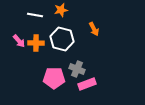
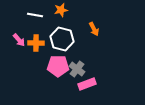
pink arrow: moved 1 px up
gray cross: rotated 14 degrees clockwise
pink pentagon: moved 4 px right, 12 px up
